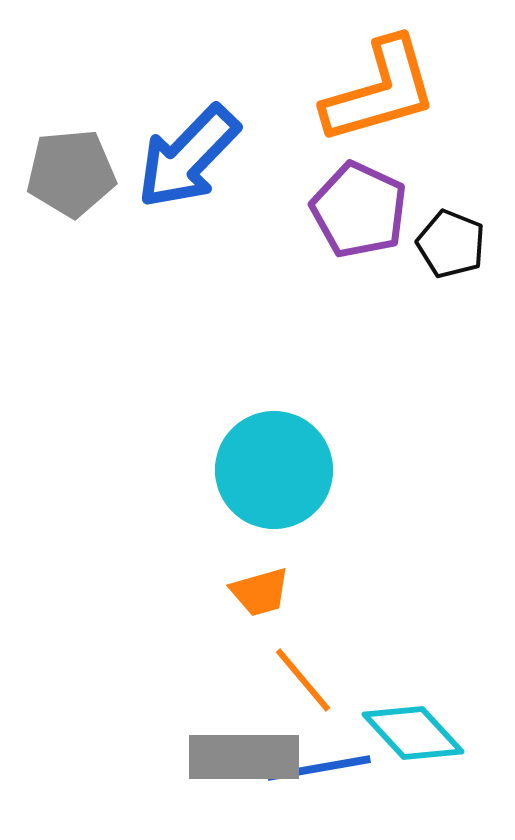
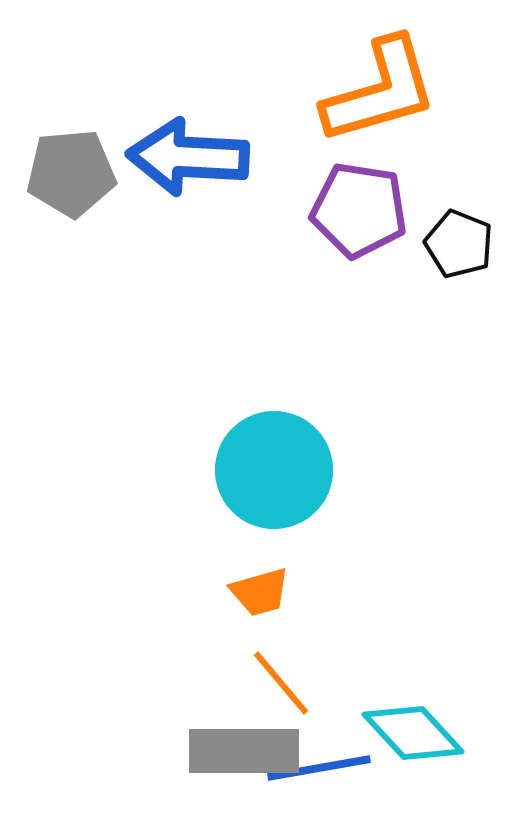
blue arrow: rotated 49 degrees clockwise
purple pentagon: rotated 16 degrees counterclockwise
black pentagon: moved 8 px right
orange line: moved 22 px left, 3 px down
gray rectangle: moved 6 px up
